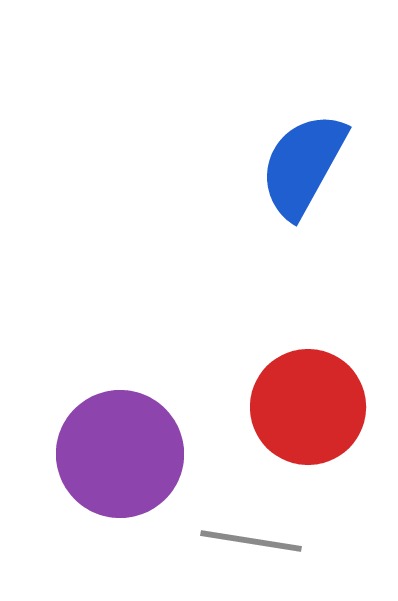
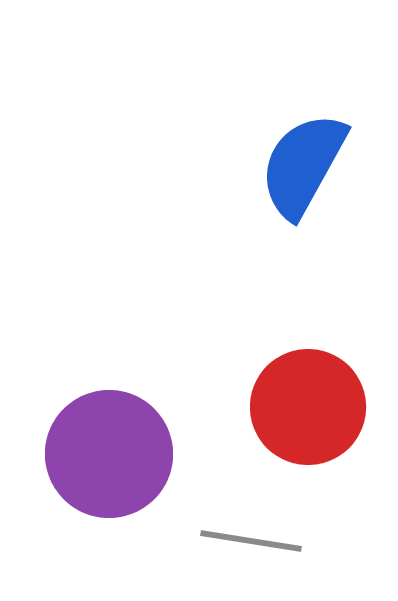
purple circle: moved 11 px left
